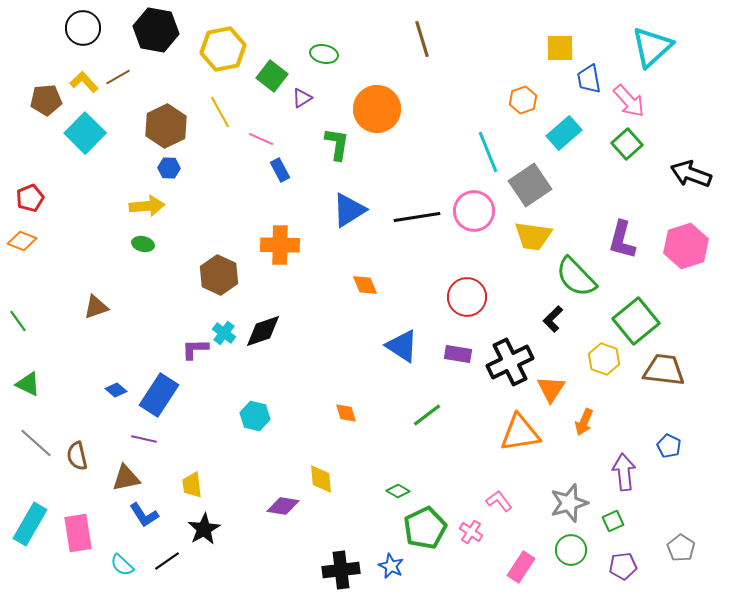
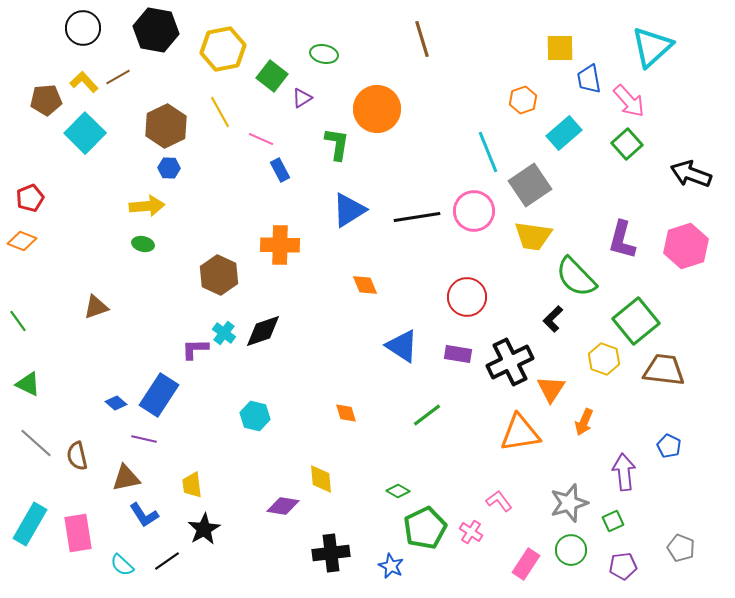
blue diamond at (116, 390): moved 13 px down
gray pentagon at (681, 548): rotated 12 degrees counterclockwise
pink rectangle at (521, 567): moved 5 px right, 3 px up
black cross at (341, 570): moved 10 px left, 17 px up
